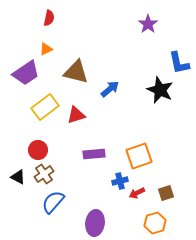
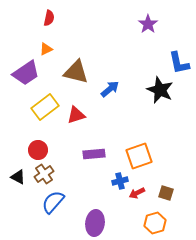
brown square: rotated 35 degrees clockwise
